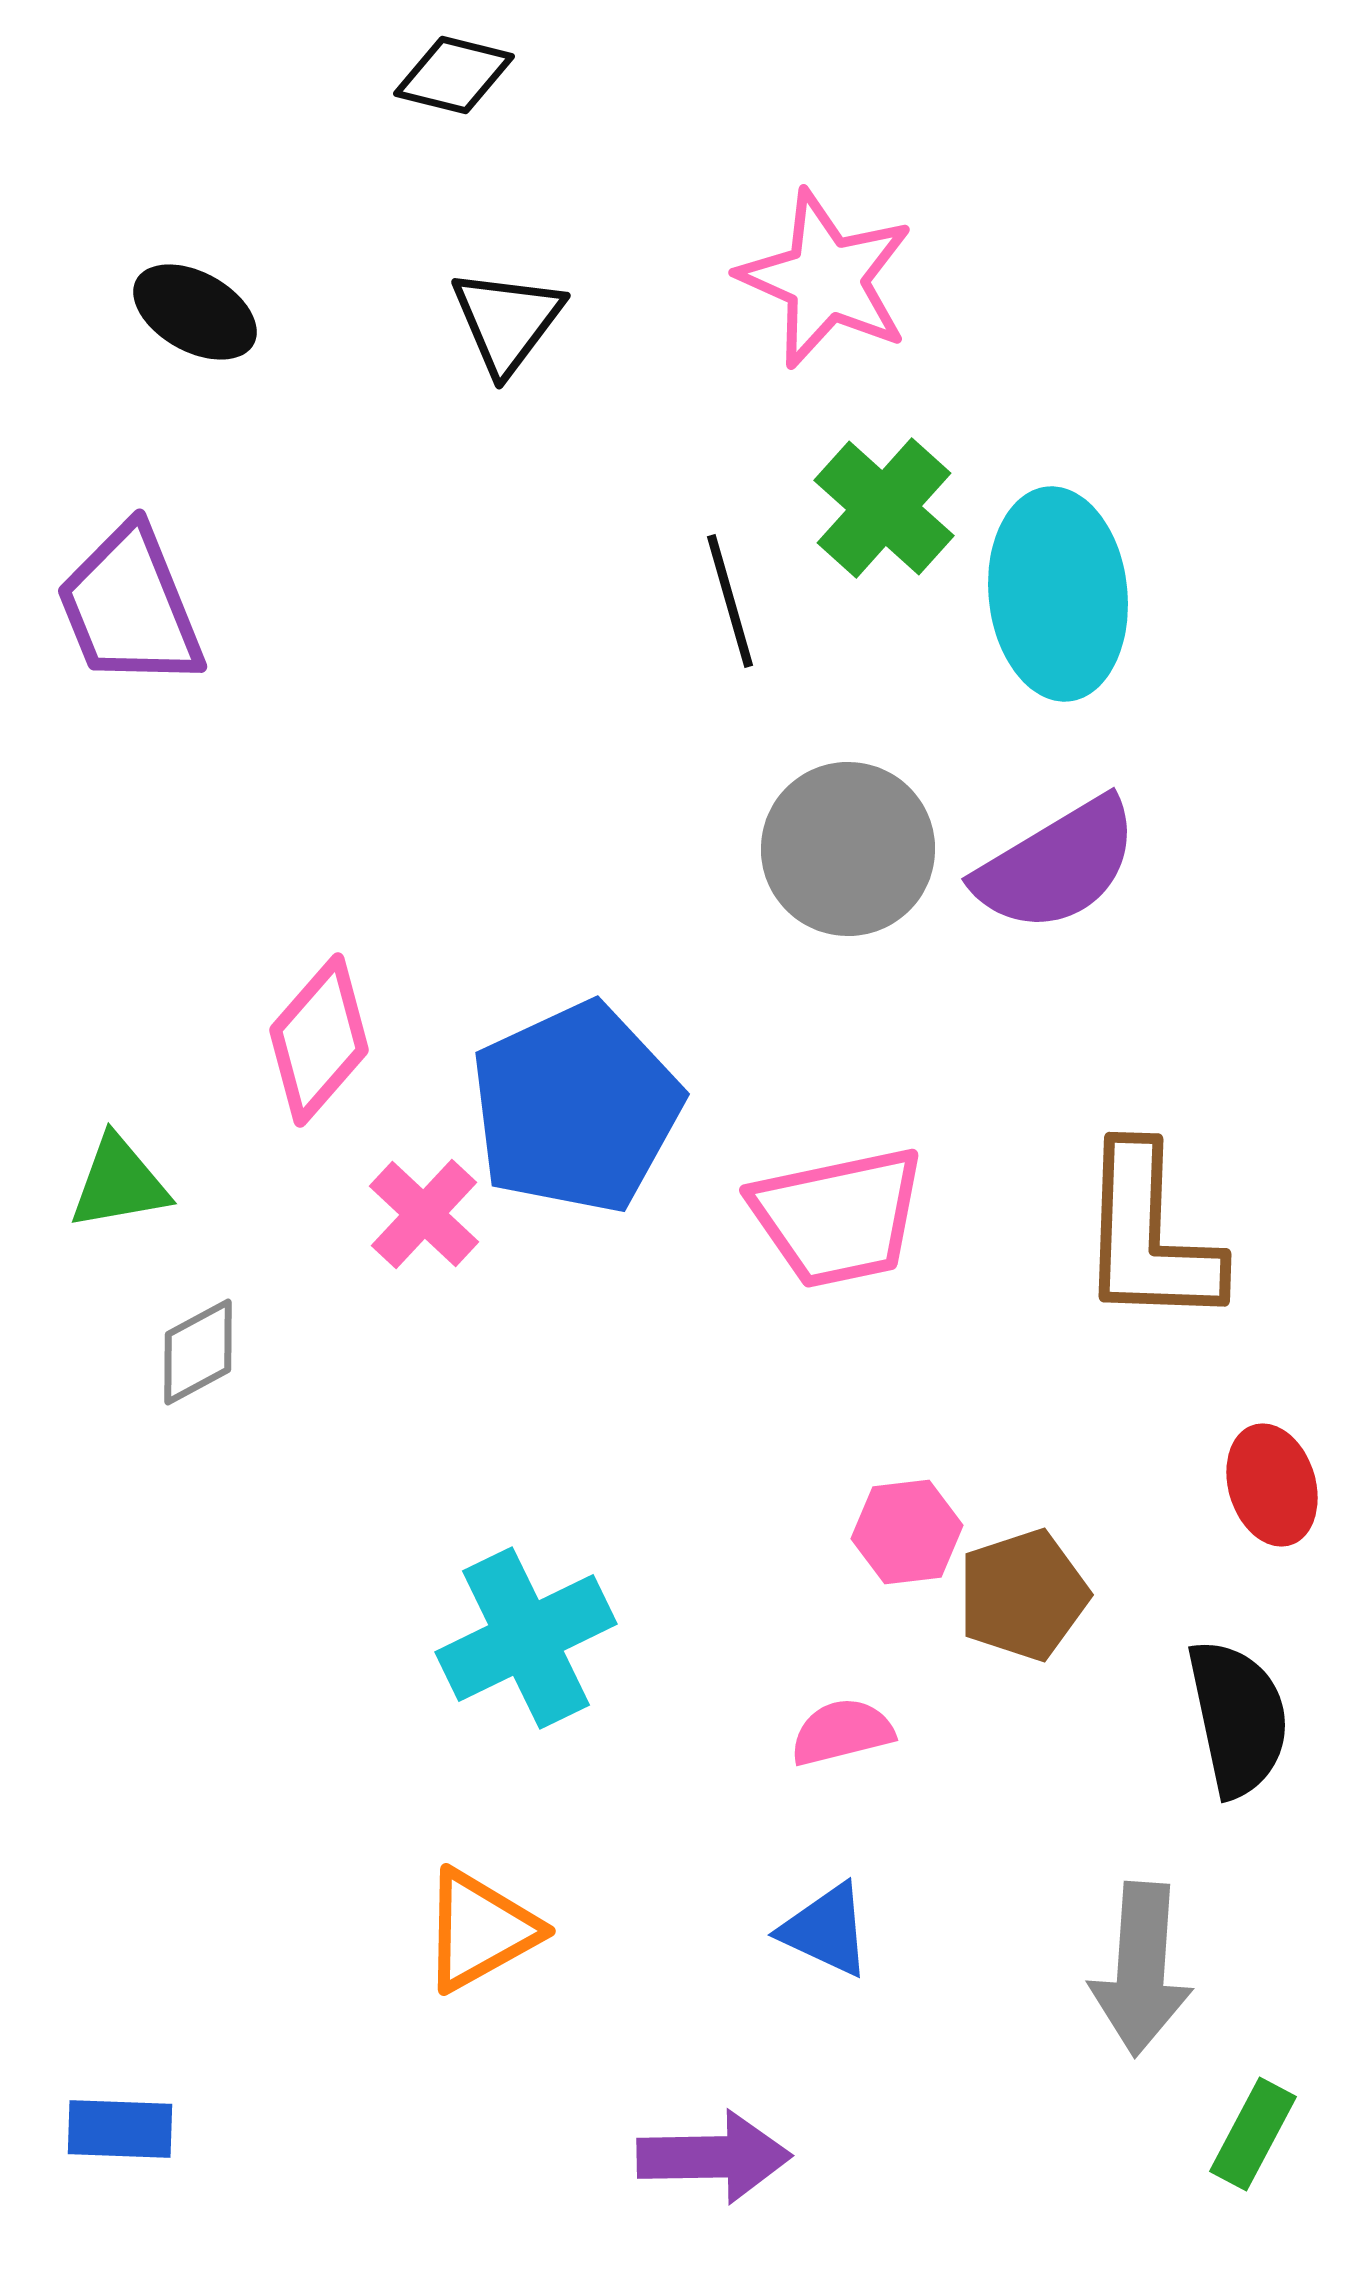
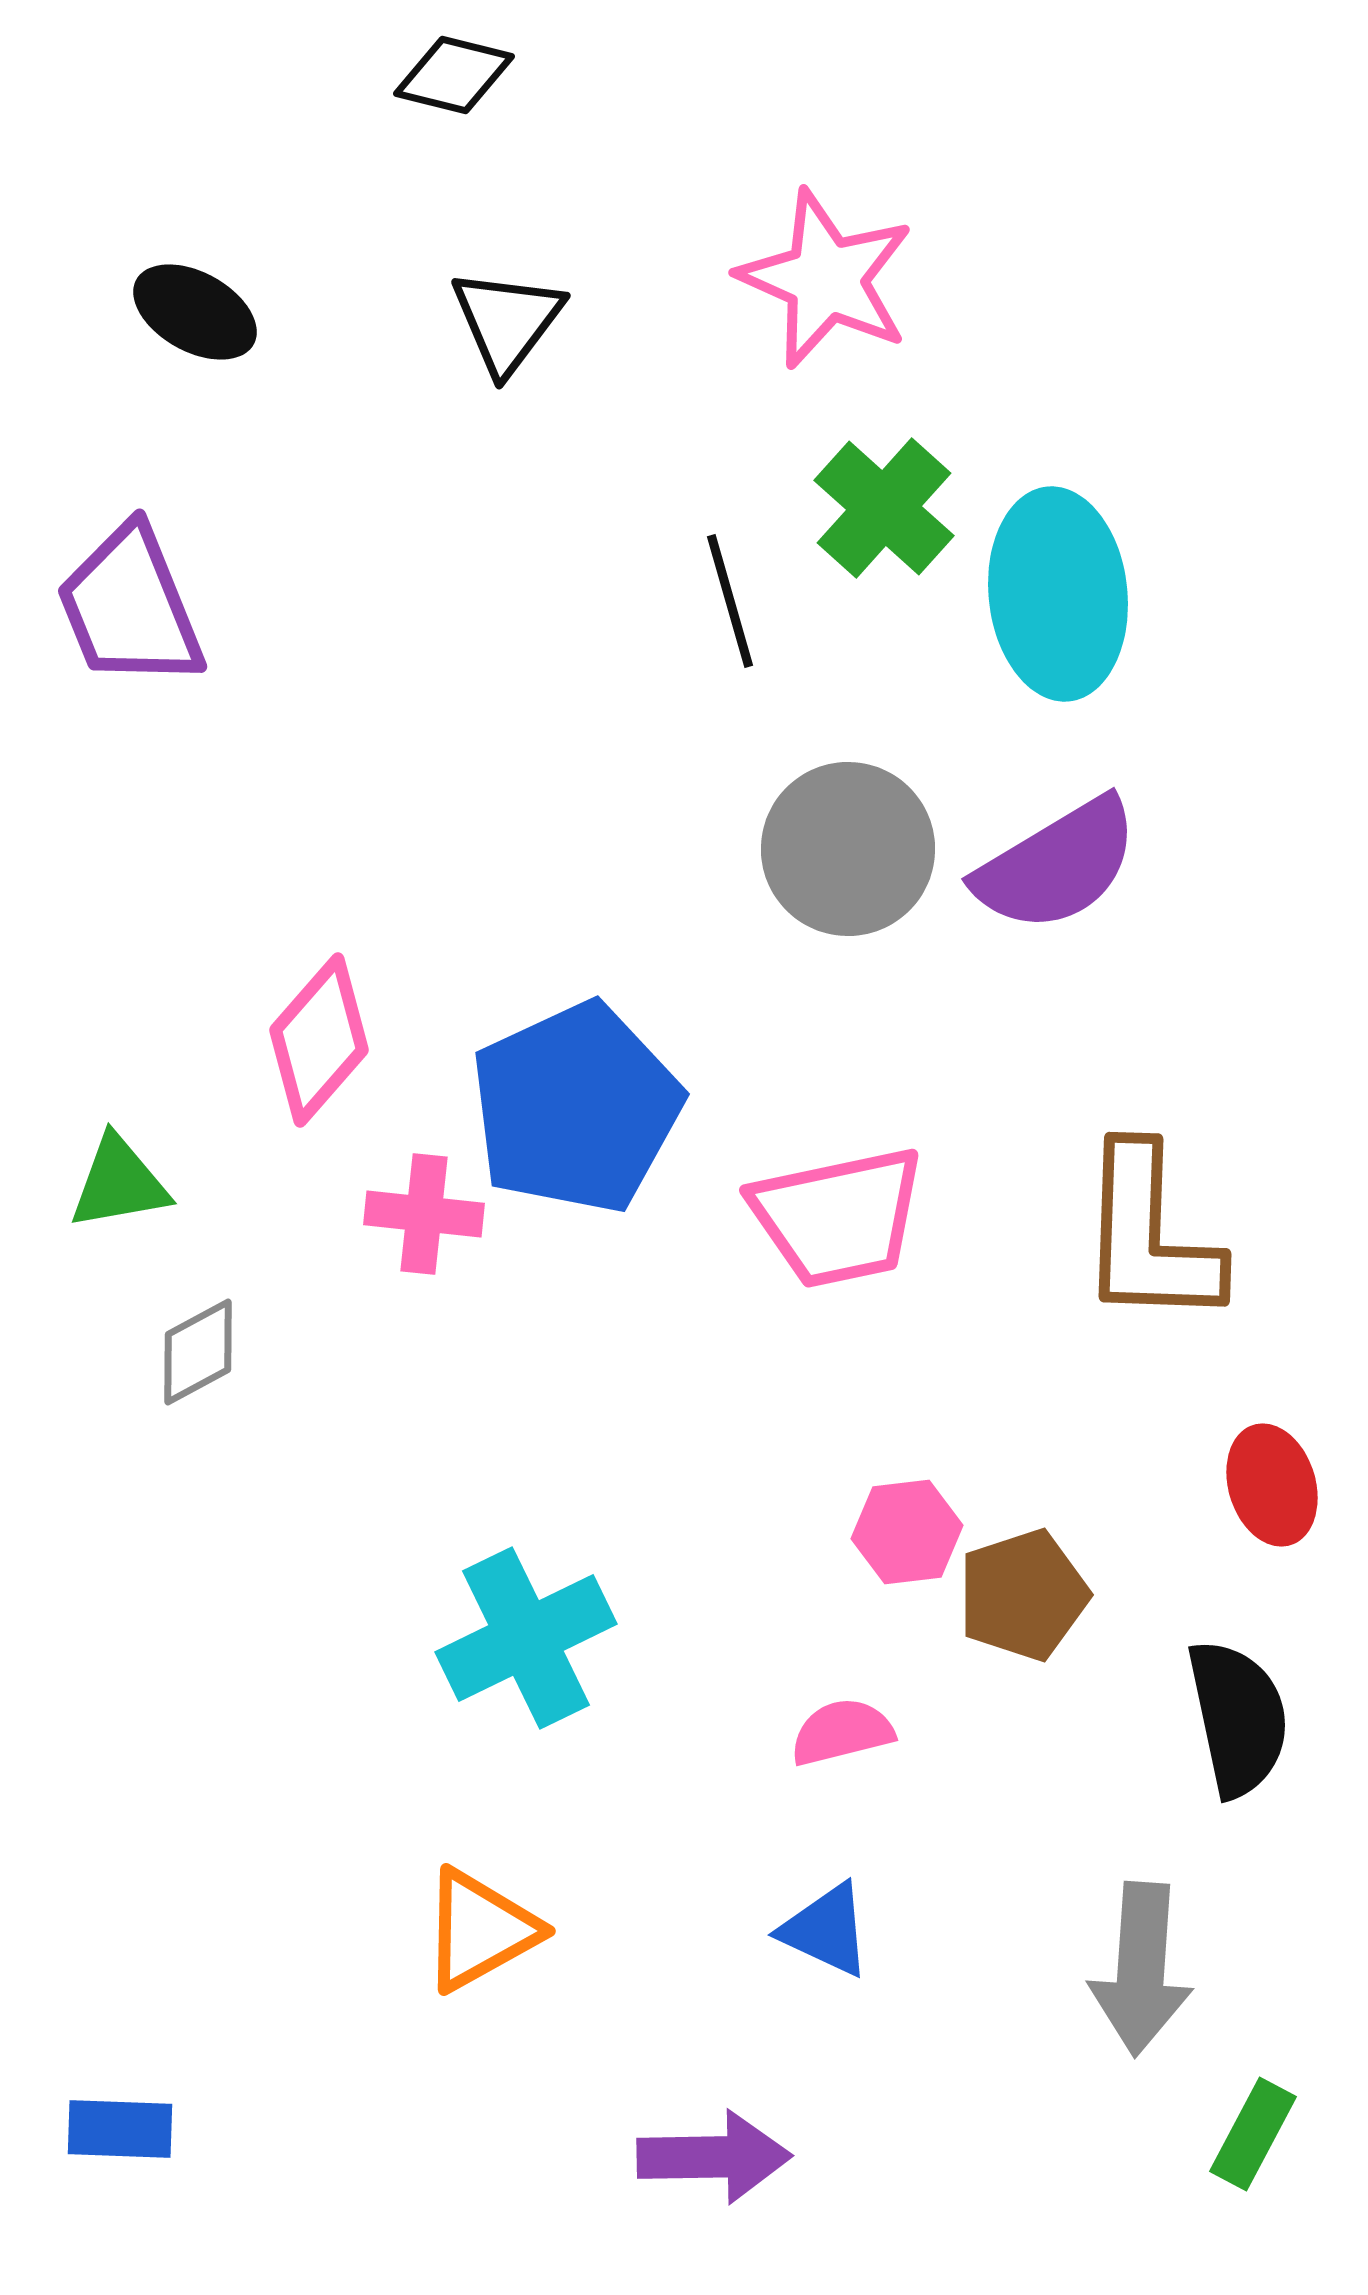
pink cross: rotated 37 degrees counterclockwise
